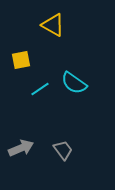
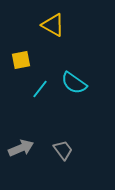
cyan line: rotated 18 degrees counterclockwise
